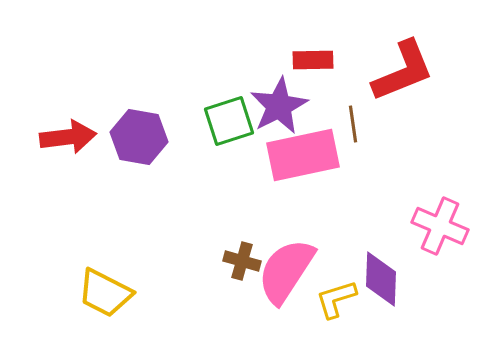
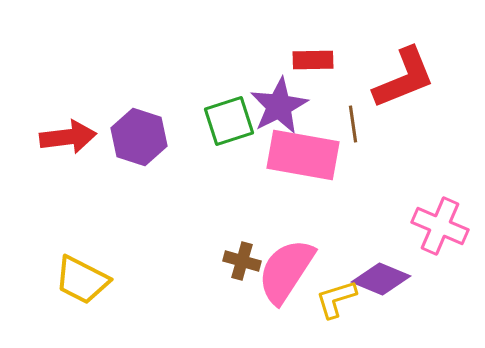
red L-shape: moved 1 px right, 7 px down
purple hexagon: rotated 8 degrees clockwise
pink rectangle: rotated 22 degrees clockwise
purple diamond: rotated 70 degrees counterclockwise
yellow trapezoid: moved 23 px left, 13 px up
